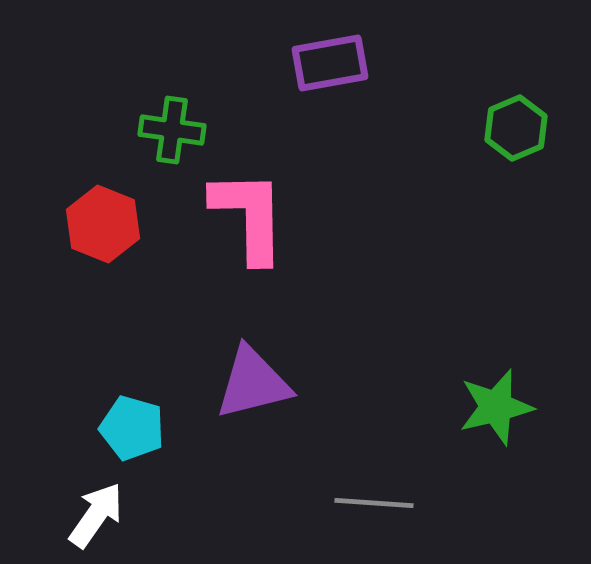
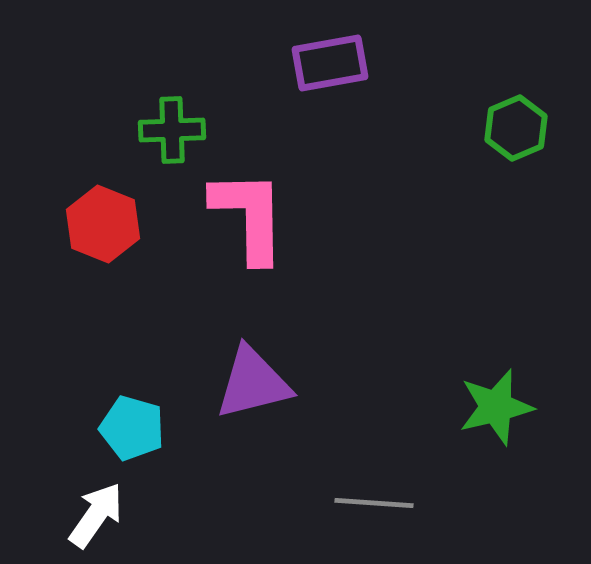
green cross: rotated 10 degrees counterclockwise
